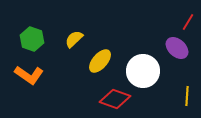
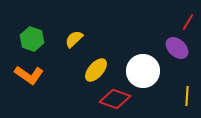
yellow ellipse: moved 4 px left, 9 px down
